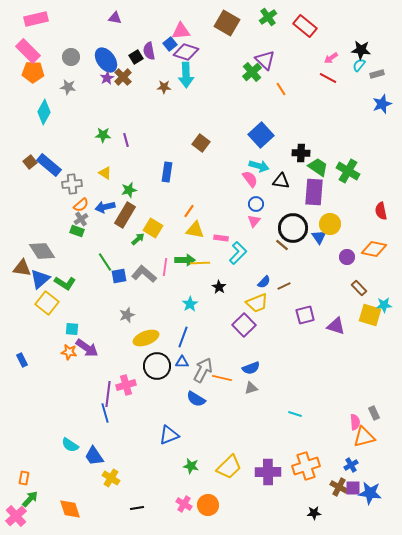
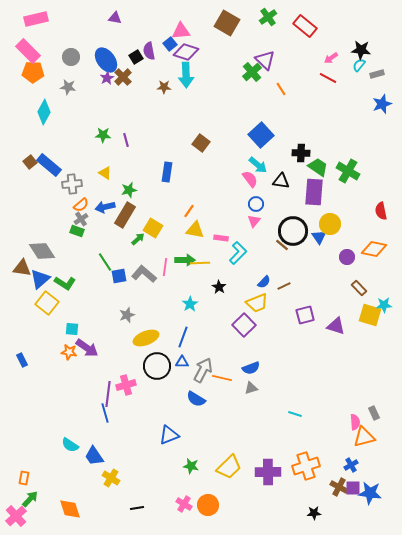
cyan arrow at (259, 166): moved 1 px left, 1 px up; rotated 24 degrees clockwise
black circle at (293, 228): moved 3 px down
